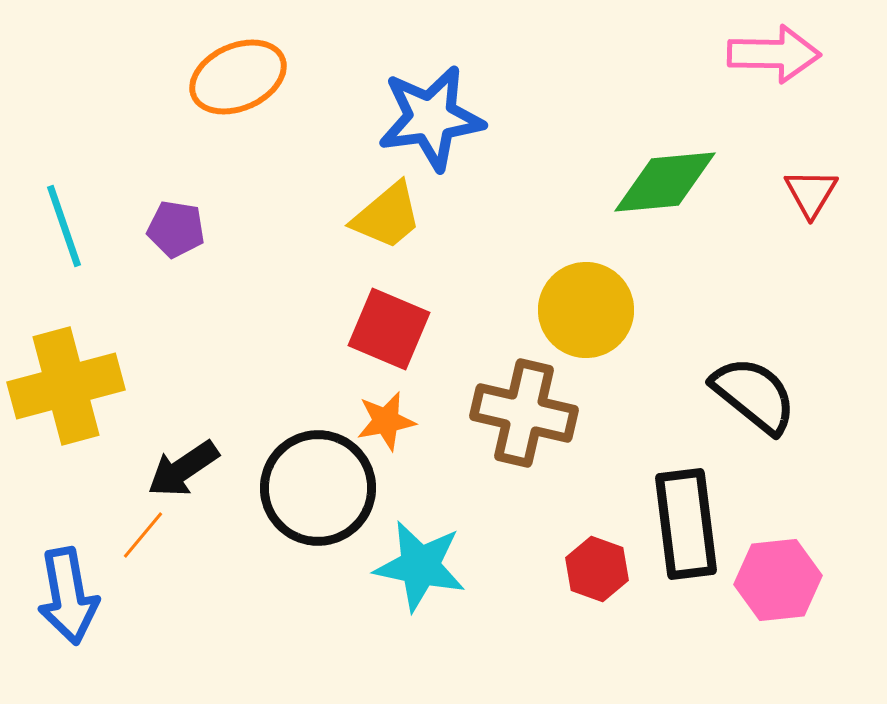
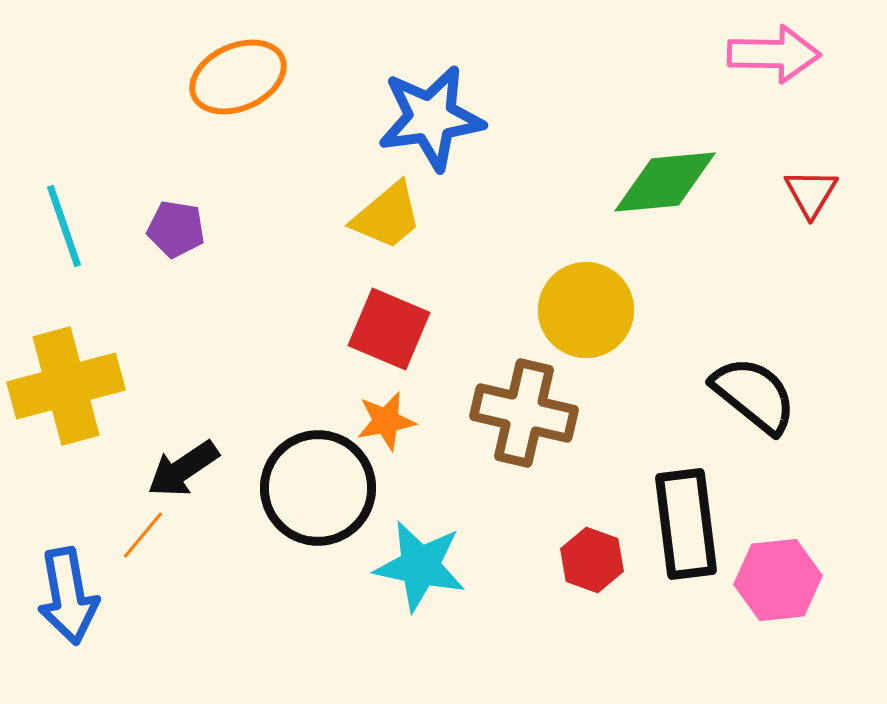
red hexagon: moved 5 px left, 9 px up
